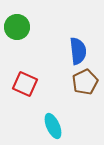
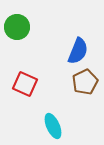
blue semicircle: rotated 28 degrees clockwise
